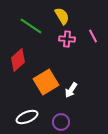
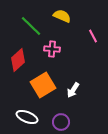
yellow semicircle: rotated 36 degrees counterclockwise
green line: rotated 10 degrees clockwise
pink cross: moved 15 px left, 10 px down
orange square: moved 3 px left, 3 px down
white arrow: moved 2 px right
white ellipse: rotated 45 degrees clockwise
